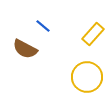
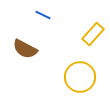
blue line: moved 11 px up; rotated 14 degrees counterclockwise
yellow circle: moved 7 px left
